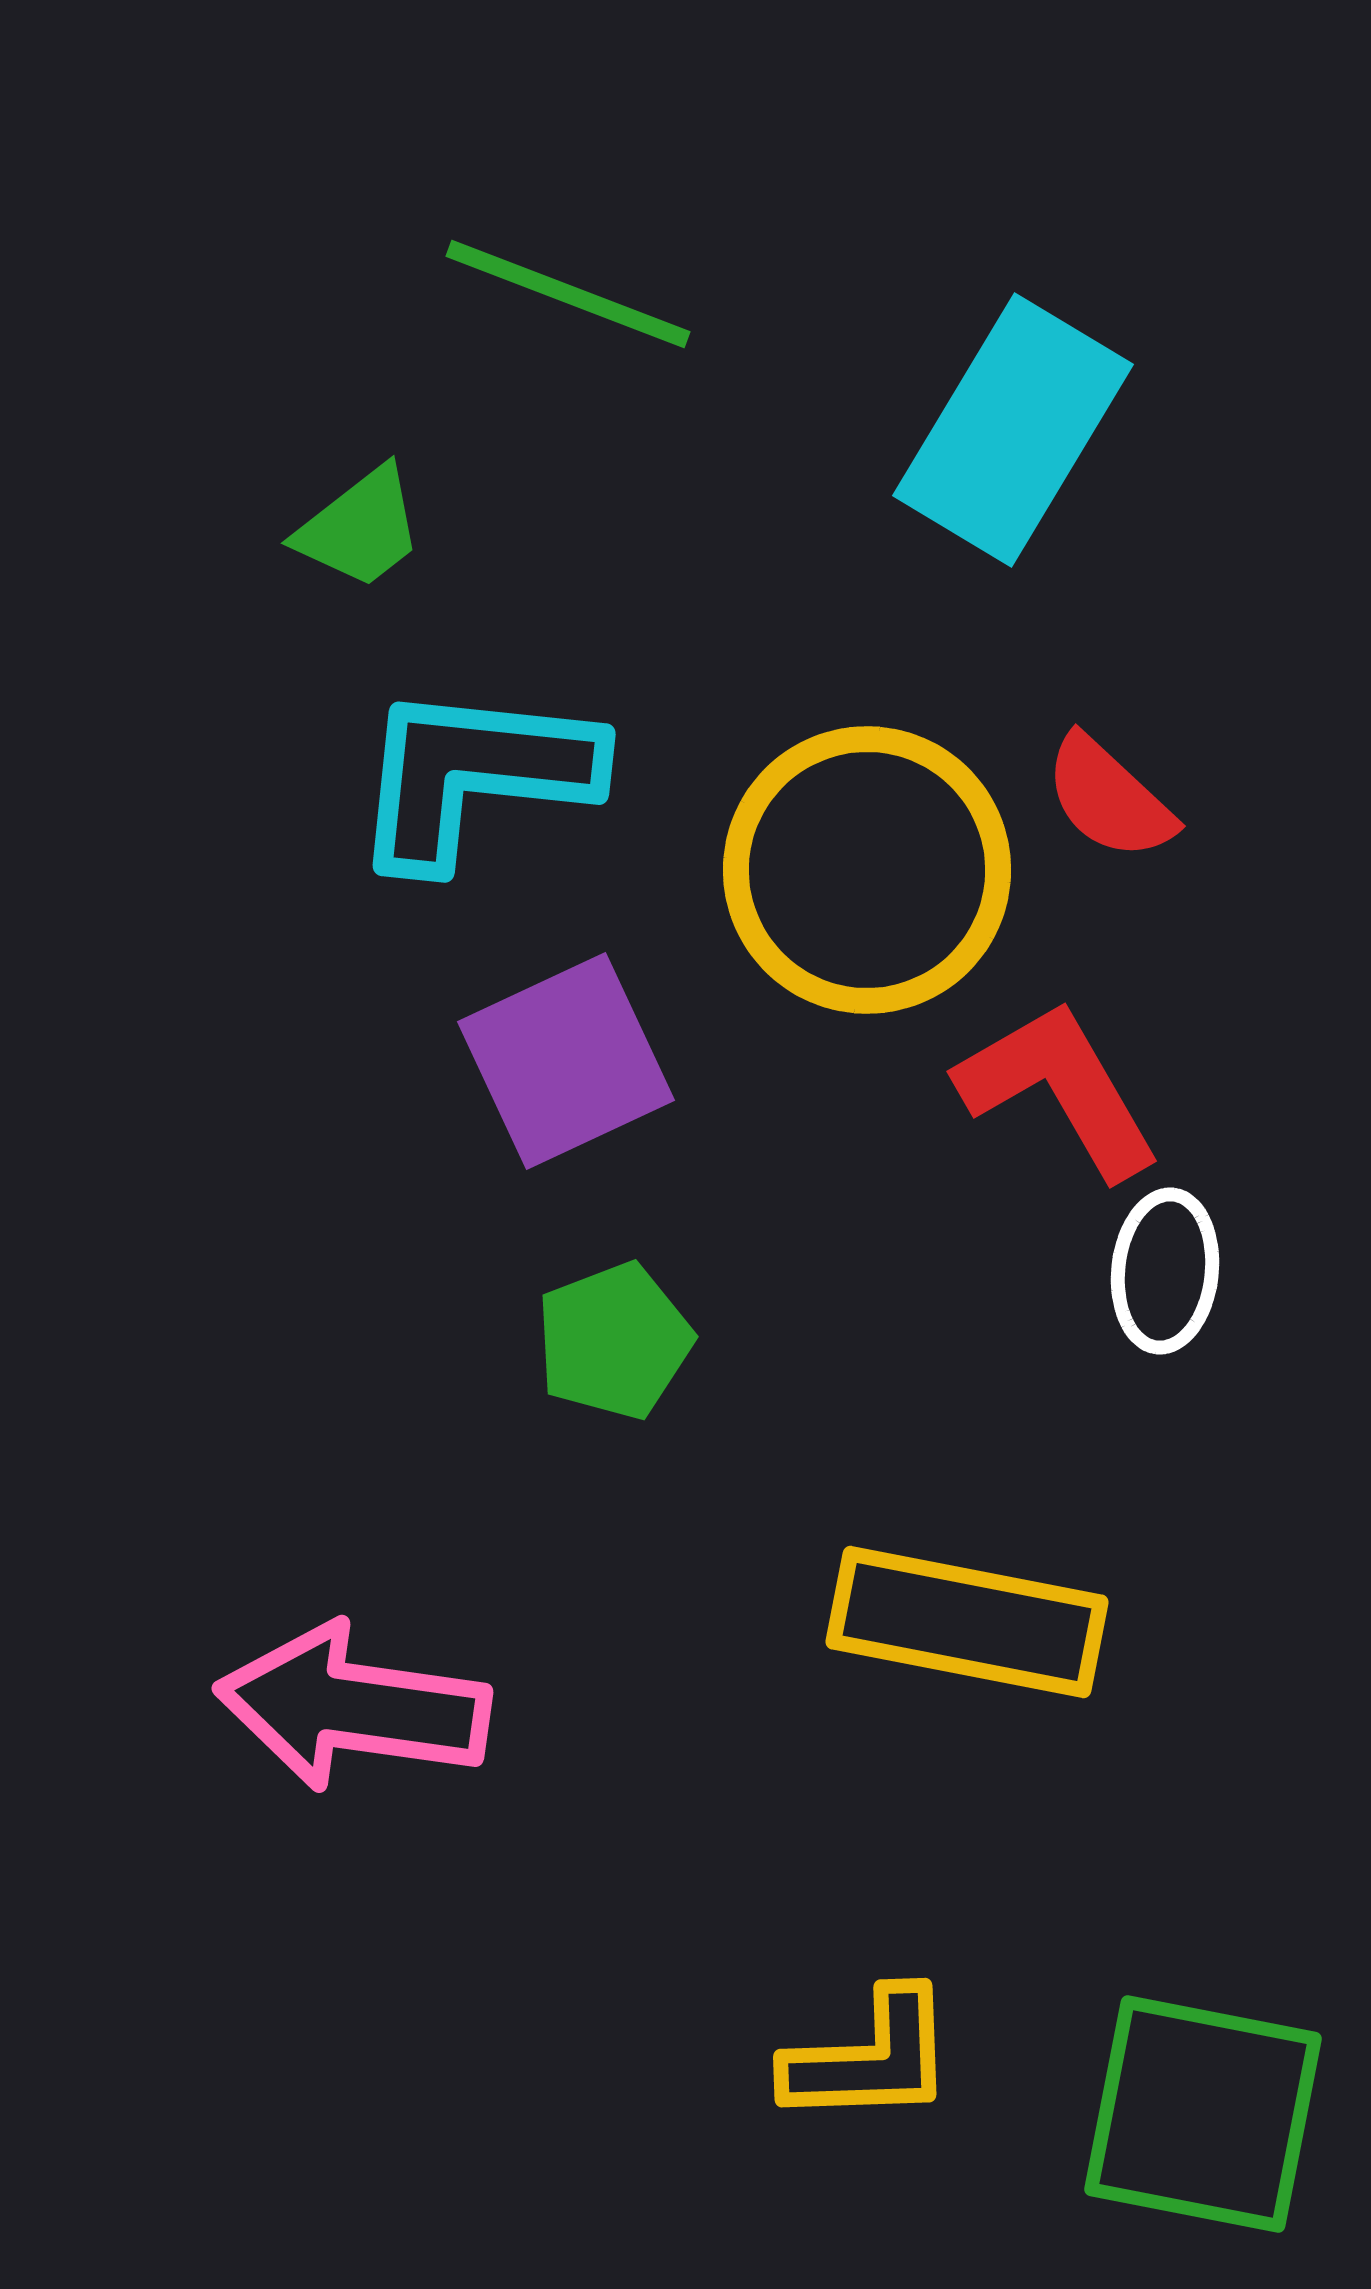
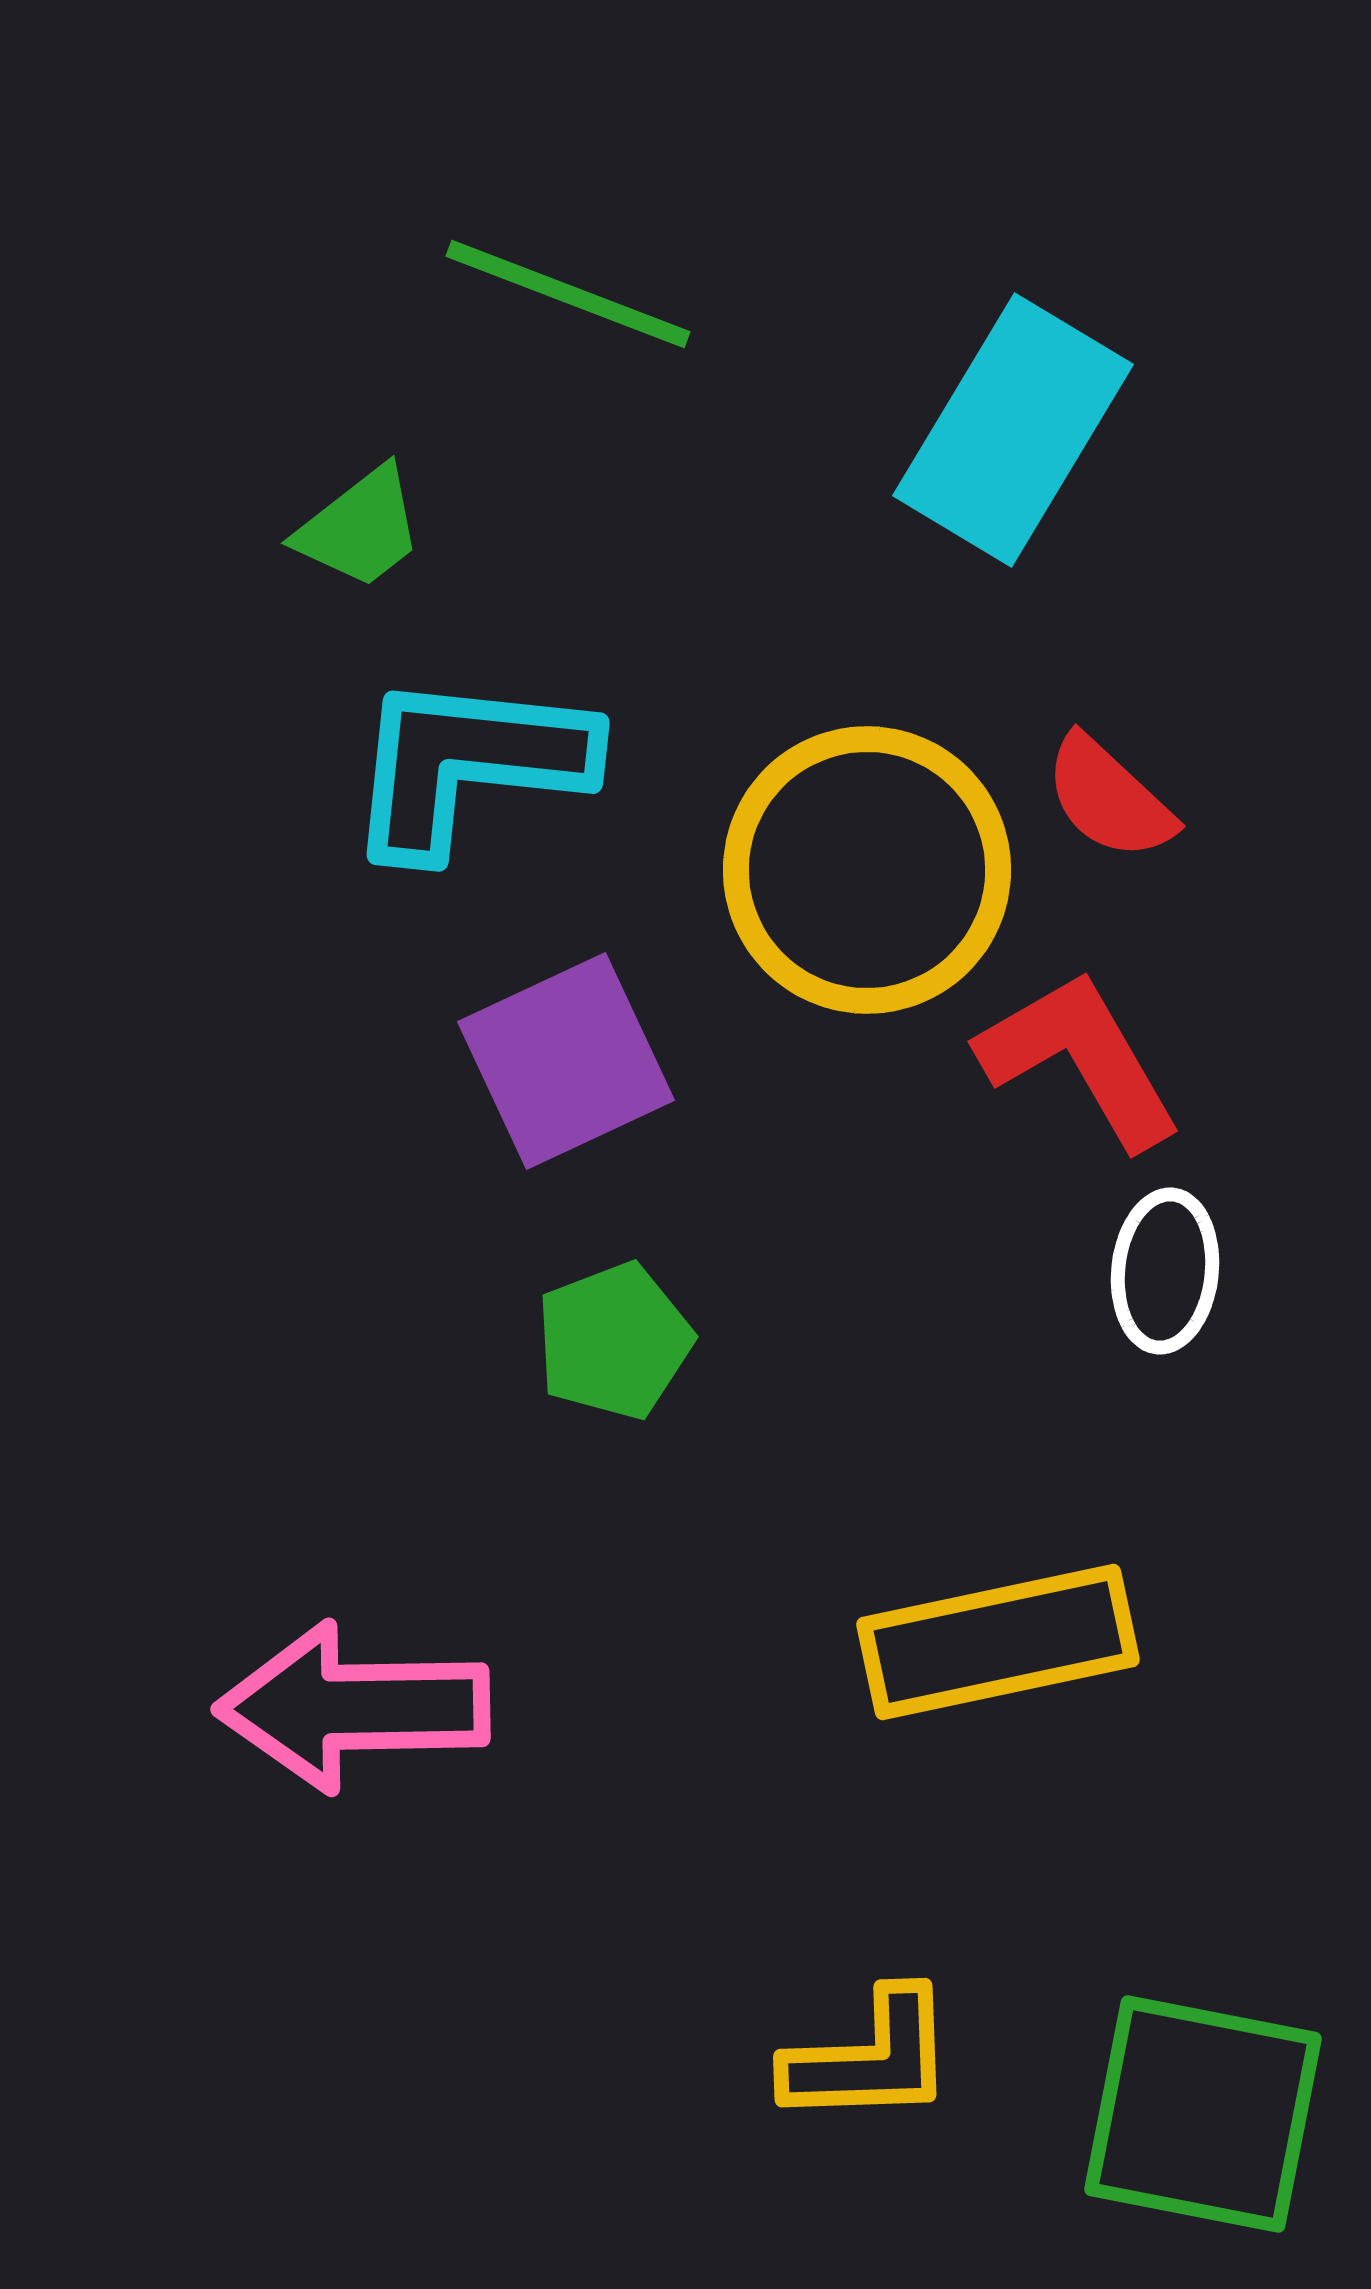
cyan L-shape: moved 6 px left, 11 px up
red L-shape: moved 21 px right, 30 px up
yellow rectangle: moved 31 px right, 20 px down; rotated 23 degrees counterclockwise
pink arrow: rotated 9 degrees counterclockwise
